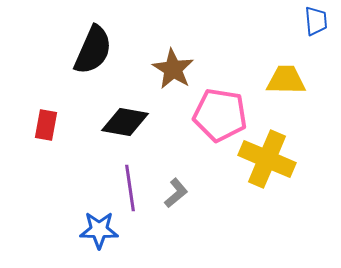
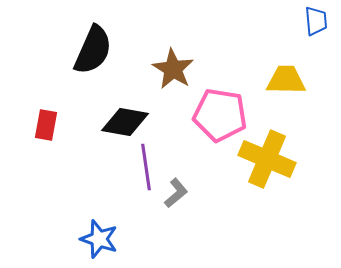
purple line: moved 16 px right, 21 px up
blue star: moved 9 px down; rotated 18 degrees clockwise
